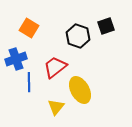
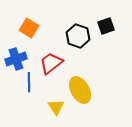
red trapezoid: moved 4 px left, 4 px up
yellow triangle: rotated 12 degrees counterclockwise
